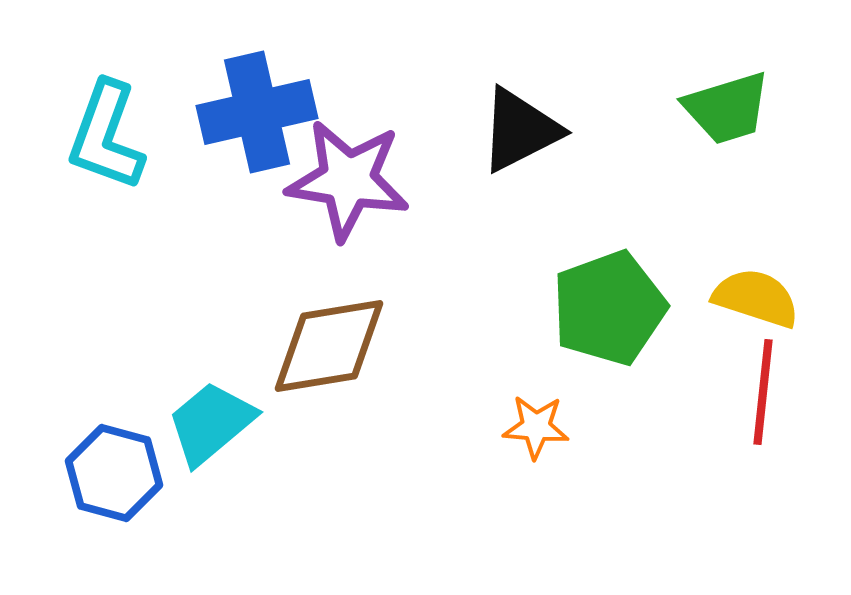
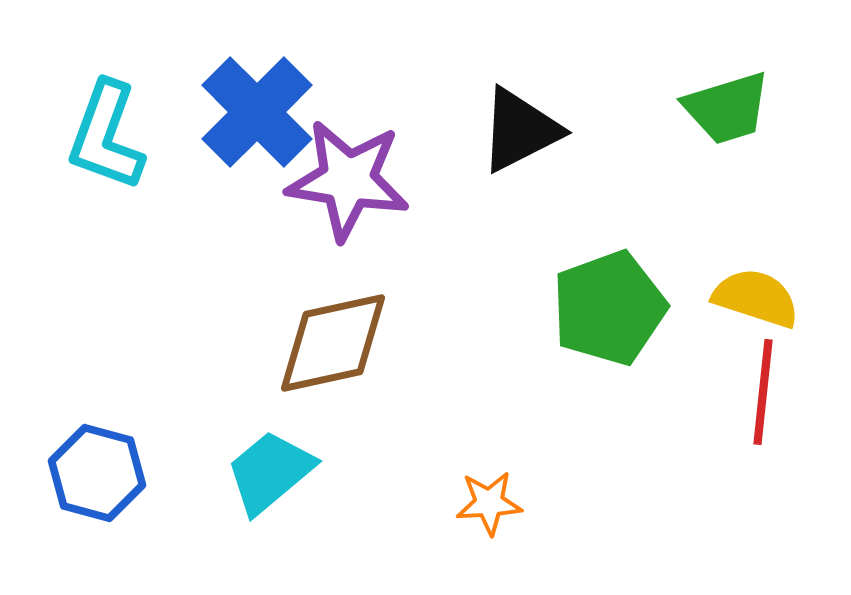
blue cross: rotated 32 degrees counterclockwise
brown diamond: moved 4 px right, 3 px up; rotated 3 degrees counterclockwise
cyan trapezoid: moved 59 px right, 49 px down
orange star: moved 47 px left, 76 px down; rotated 8 degrees counterclockwise
blue hexagon: moved 17 px left
